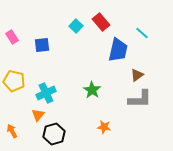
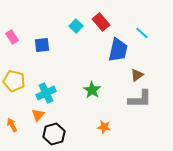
orange arrow: moved 6 px up
